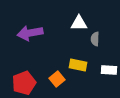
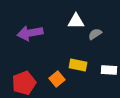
white triangle: moved 3 px left, 2 px up
gray semicircle: moved 5 px up; rotated 56 degrees clockwise
